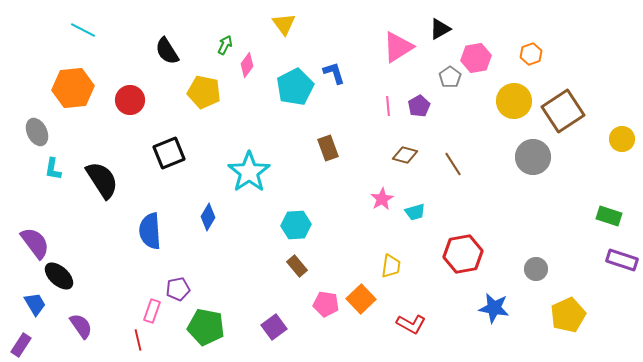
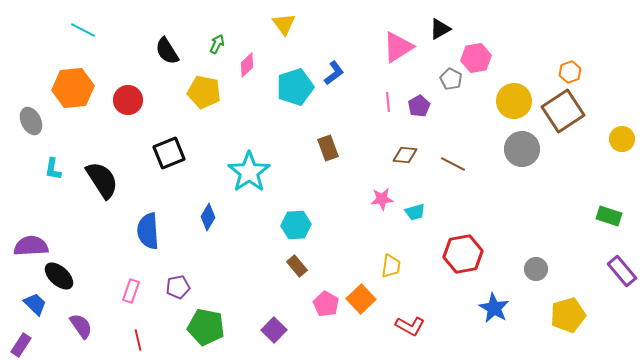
green arrow at (225, 45): moved 8 px left, 1 px up
orange hexagon at (531, 54): moved 39 px right, 18 px down
pink diamond at (247, 65): rotated 10 degrees clockwise
blue L-shape at (334, 73): rotated 70 degrees clockwise
gray pentagon at (450, 77): moved 1 px right, 2 px down; rotated 10 degrees counterclockwise
cyan pentagon at (295, 87): rotated 9 degrees clockwise
red circle at (130, 100): moved 2 px left
pink line at (388, 106): moved 4 px up
gray ellipse at (37, 132): moved 6 px left, 11 px up
brown diamond at (405, 155): rotated 10 degrees counterclockwise
gray circle at (533, 157): moved 11 px left, 8 px up
brown line at (453, 164): rotated 30 degrees counterclockwise
pink star at (382, 199): rotated 25 degrees clockwise
blue semicircle at (150, 231): moved 2 px left
purple semicircle at (35, 243): moved 4 px left, 3 px down; rotated 56 degrees counterclockwise
purple rectangle at (622, 260): moved 11 px down; rotated 32 degrees clockwise
purple pentagon at (178, 289): moved 2 px up
blue trapezoid at (35, 304): rotated 15 degrees counterclockwise
pink pentagon at (326, 304): rotated 20 degrees clockwise
blue star at (494, 308): rotated 20 degrees clockwise
pink rectangle at (152, 311): moved 21 px left, 20 px up
yellow pentagon at (568, 315): rotated 8 degrees clockwise
red L-shape at (411, 324): moved 1 px left, 2 px down
purple square at (274, 327): moved 3 px down; rotated 10 degrees counterclockwise
